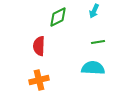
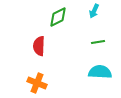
cyan semicircle: moved 7 px right, 4 px down
orange cross: moved 2 px left, 3 px down; rotated 36 degrees clockwise
